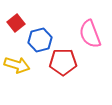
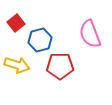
red pentagon: moved 3 px left, 4 px down
